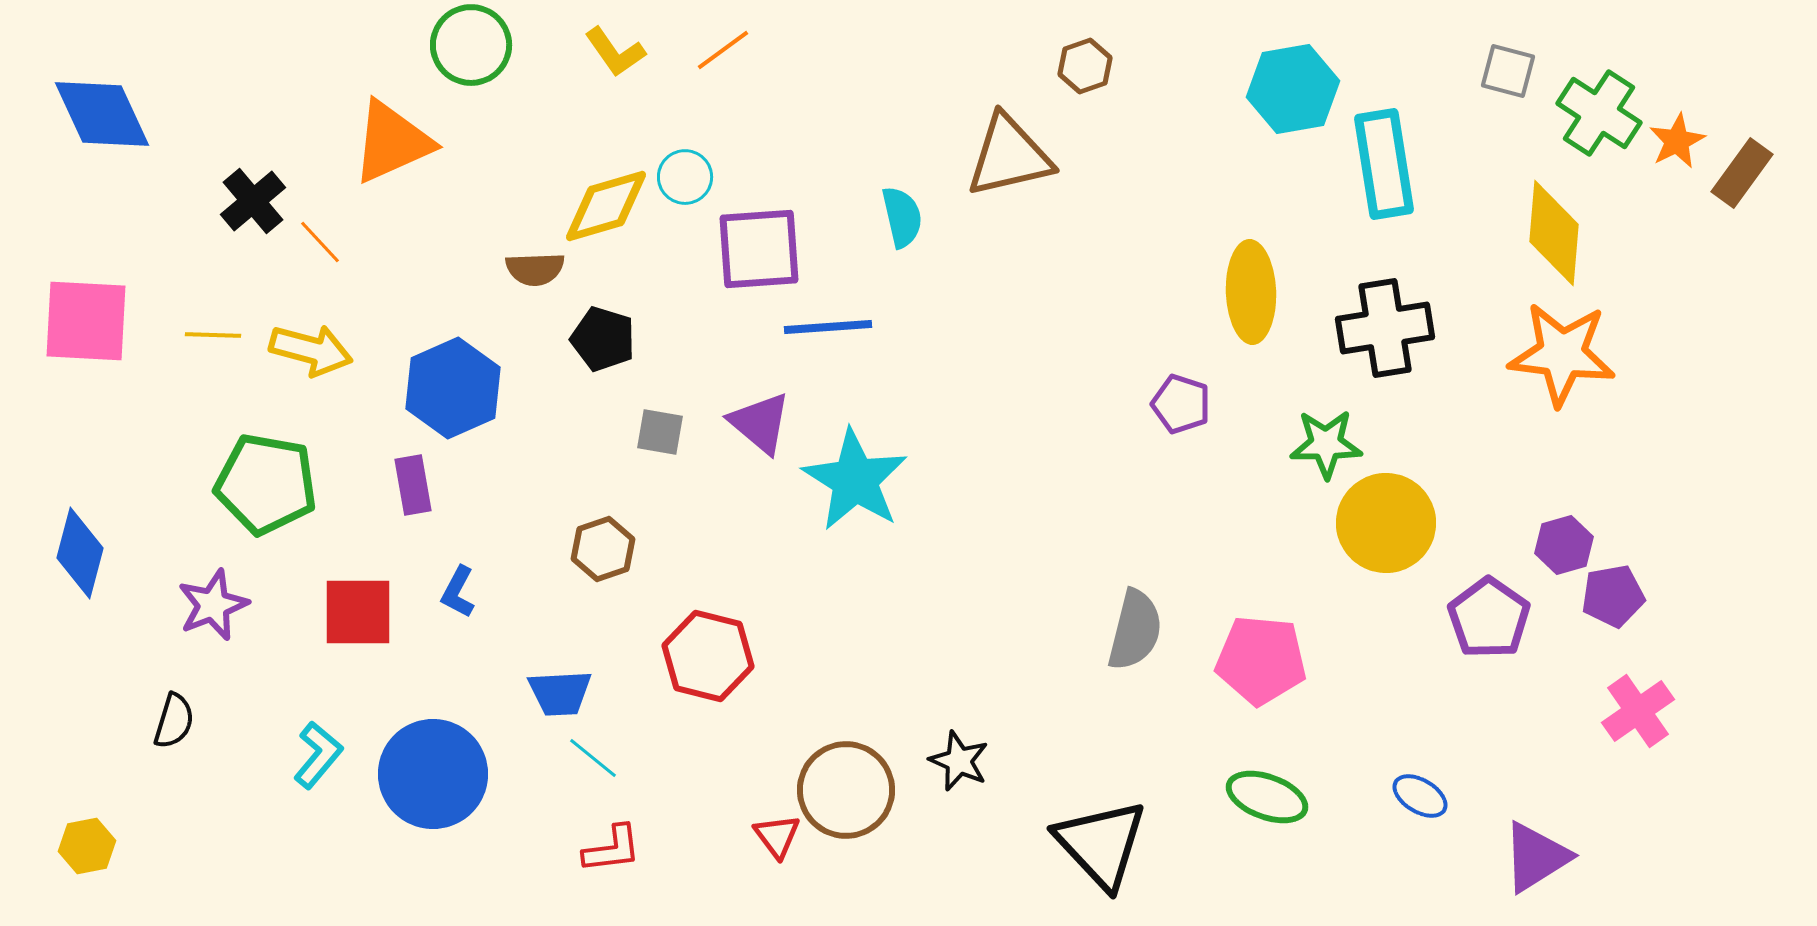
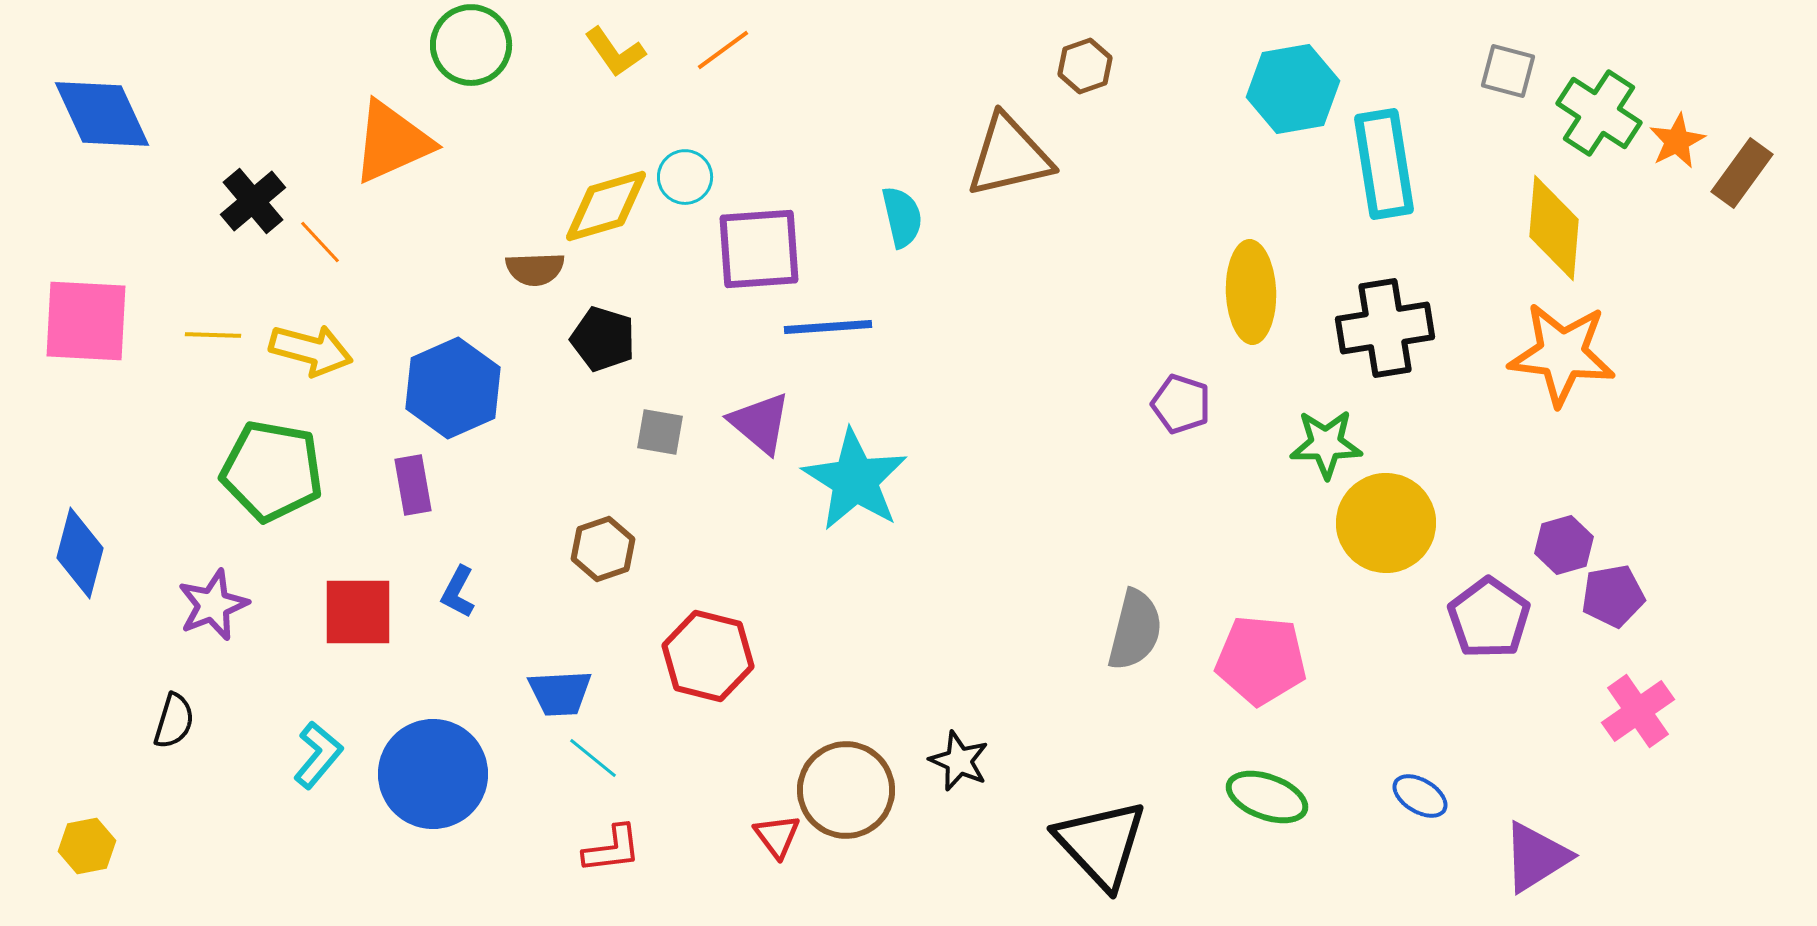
yellow diamond at (1554, 233): moved 5 px up
green pentagon at (266, 484): moved 6 px right, 13 px up
